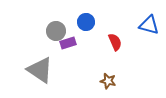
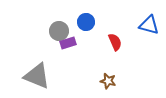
gray circle: moved 3 px right
gray triangle: moved 3 px left, 6 px down; rotated 12 degrees counterclockwise
